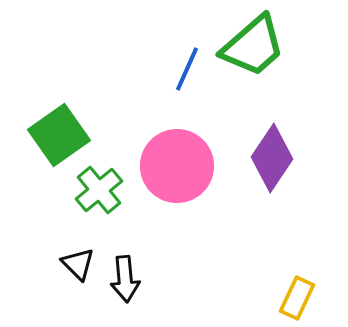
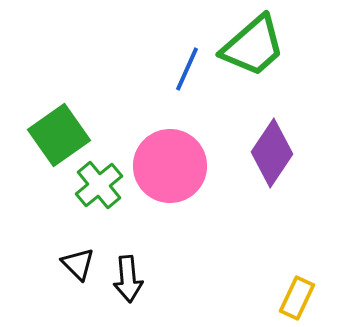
purple diamond: moved 5 px up
pink circle: moved 7 px left
green cross: moved 5 px up
black arrow: moved 3 px right
